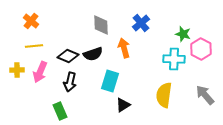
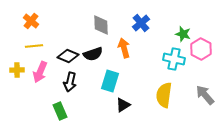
cyan cross: rotated 10 degrees clockwise
